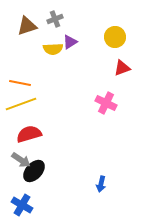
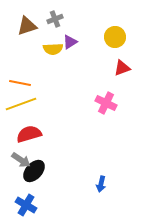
blue cross: moved 4 px right
